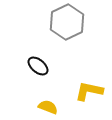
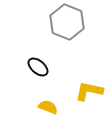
gray hexagon: rotated 12 degrees counterclockwise
black ellipse: moved 1 px down
